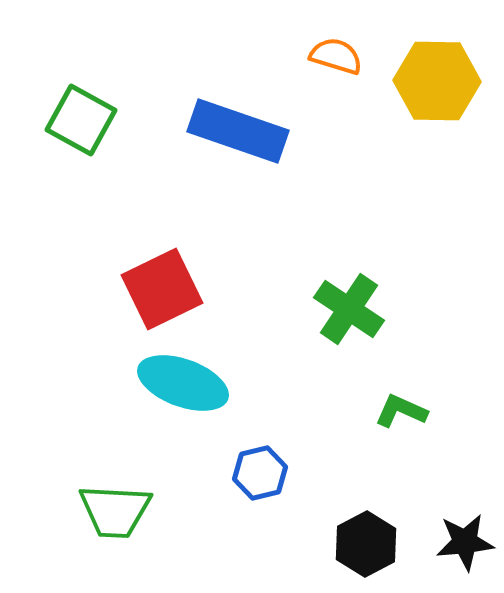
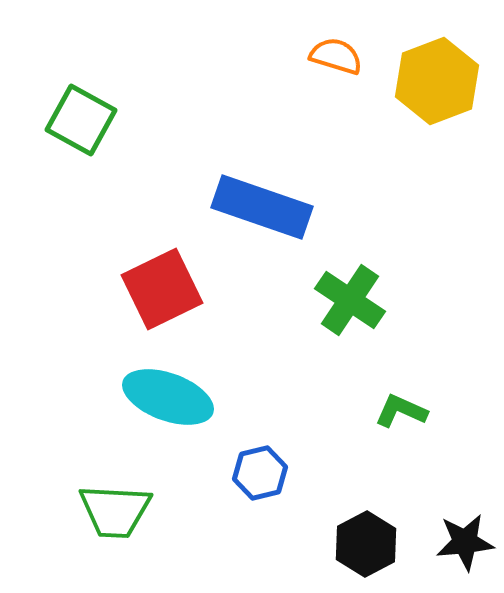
yellow hexagon: rotated 22 degrees counterclockwise
blue rectangle: moved 24 px right, 76 px down
green cross: moved 1 px right, 9 px up
cyan ellipse: moved 15 px left, 14 px down
